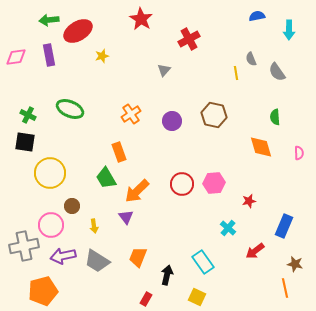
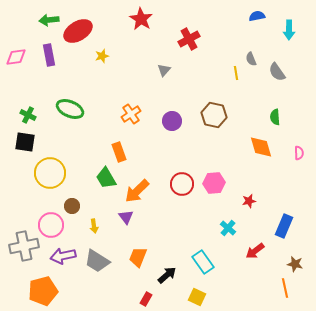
black arrow at (167, 275): rotated 36 degrees clockwise
